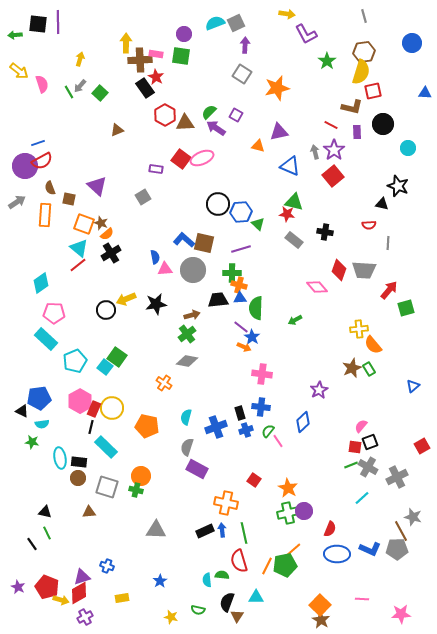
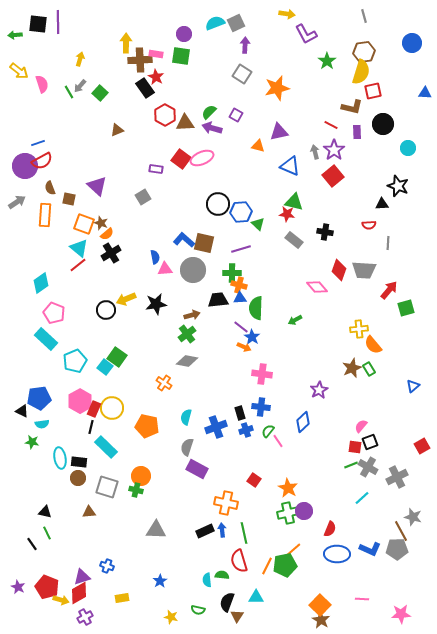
purple arrow at (216, 128): moved 4 px left; rotated 18 degrees counterclockwise
black triangle at (382, 204): rotated 16 degrees counterclockwise
pink pentagon at (54, 313): rotated 20 degrees clockwise
